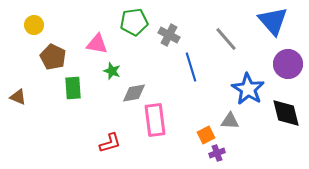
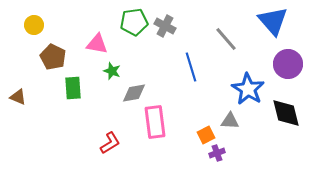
gray cross: moved 4 px left, 9 px up
pink rectangle: moved 2 px down
red L-shape: rotated 15 degrees counterclockwise
